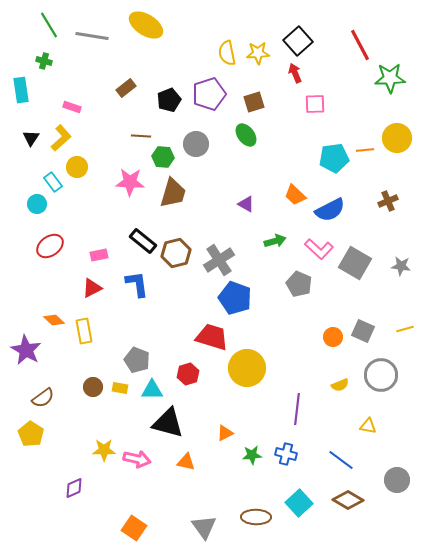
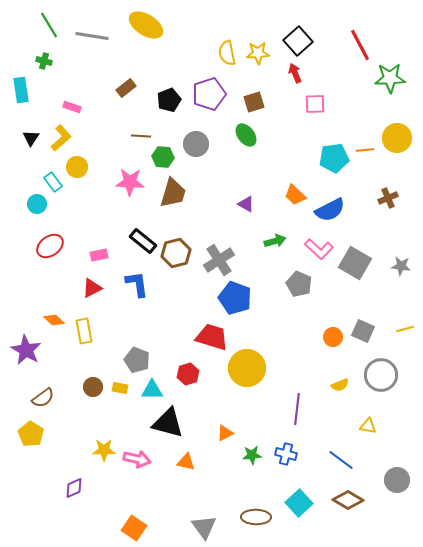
brown cross at (388, 201): moved 3 px up
